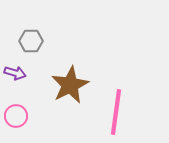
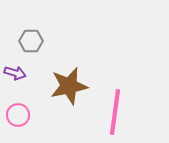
brown star: moved 1 px left, 1 px down; rotated 15 degrees clockwise
pink line: moved 1 px left
pink circle: moved 2 px right, 1 px up
